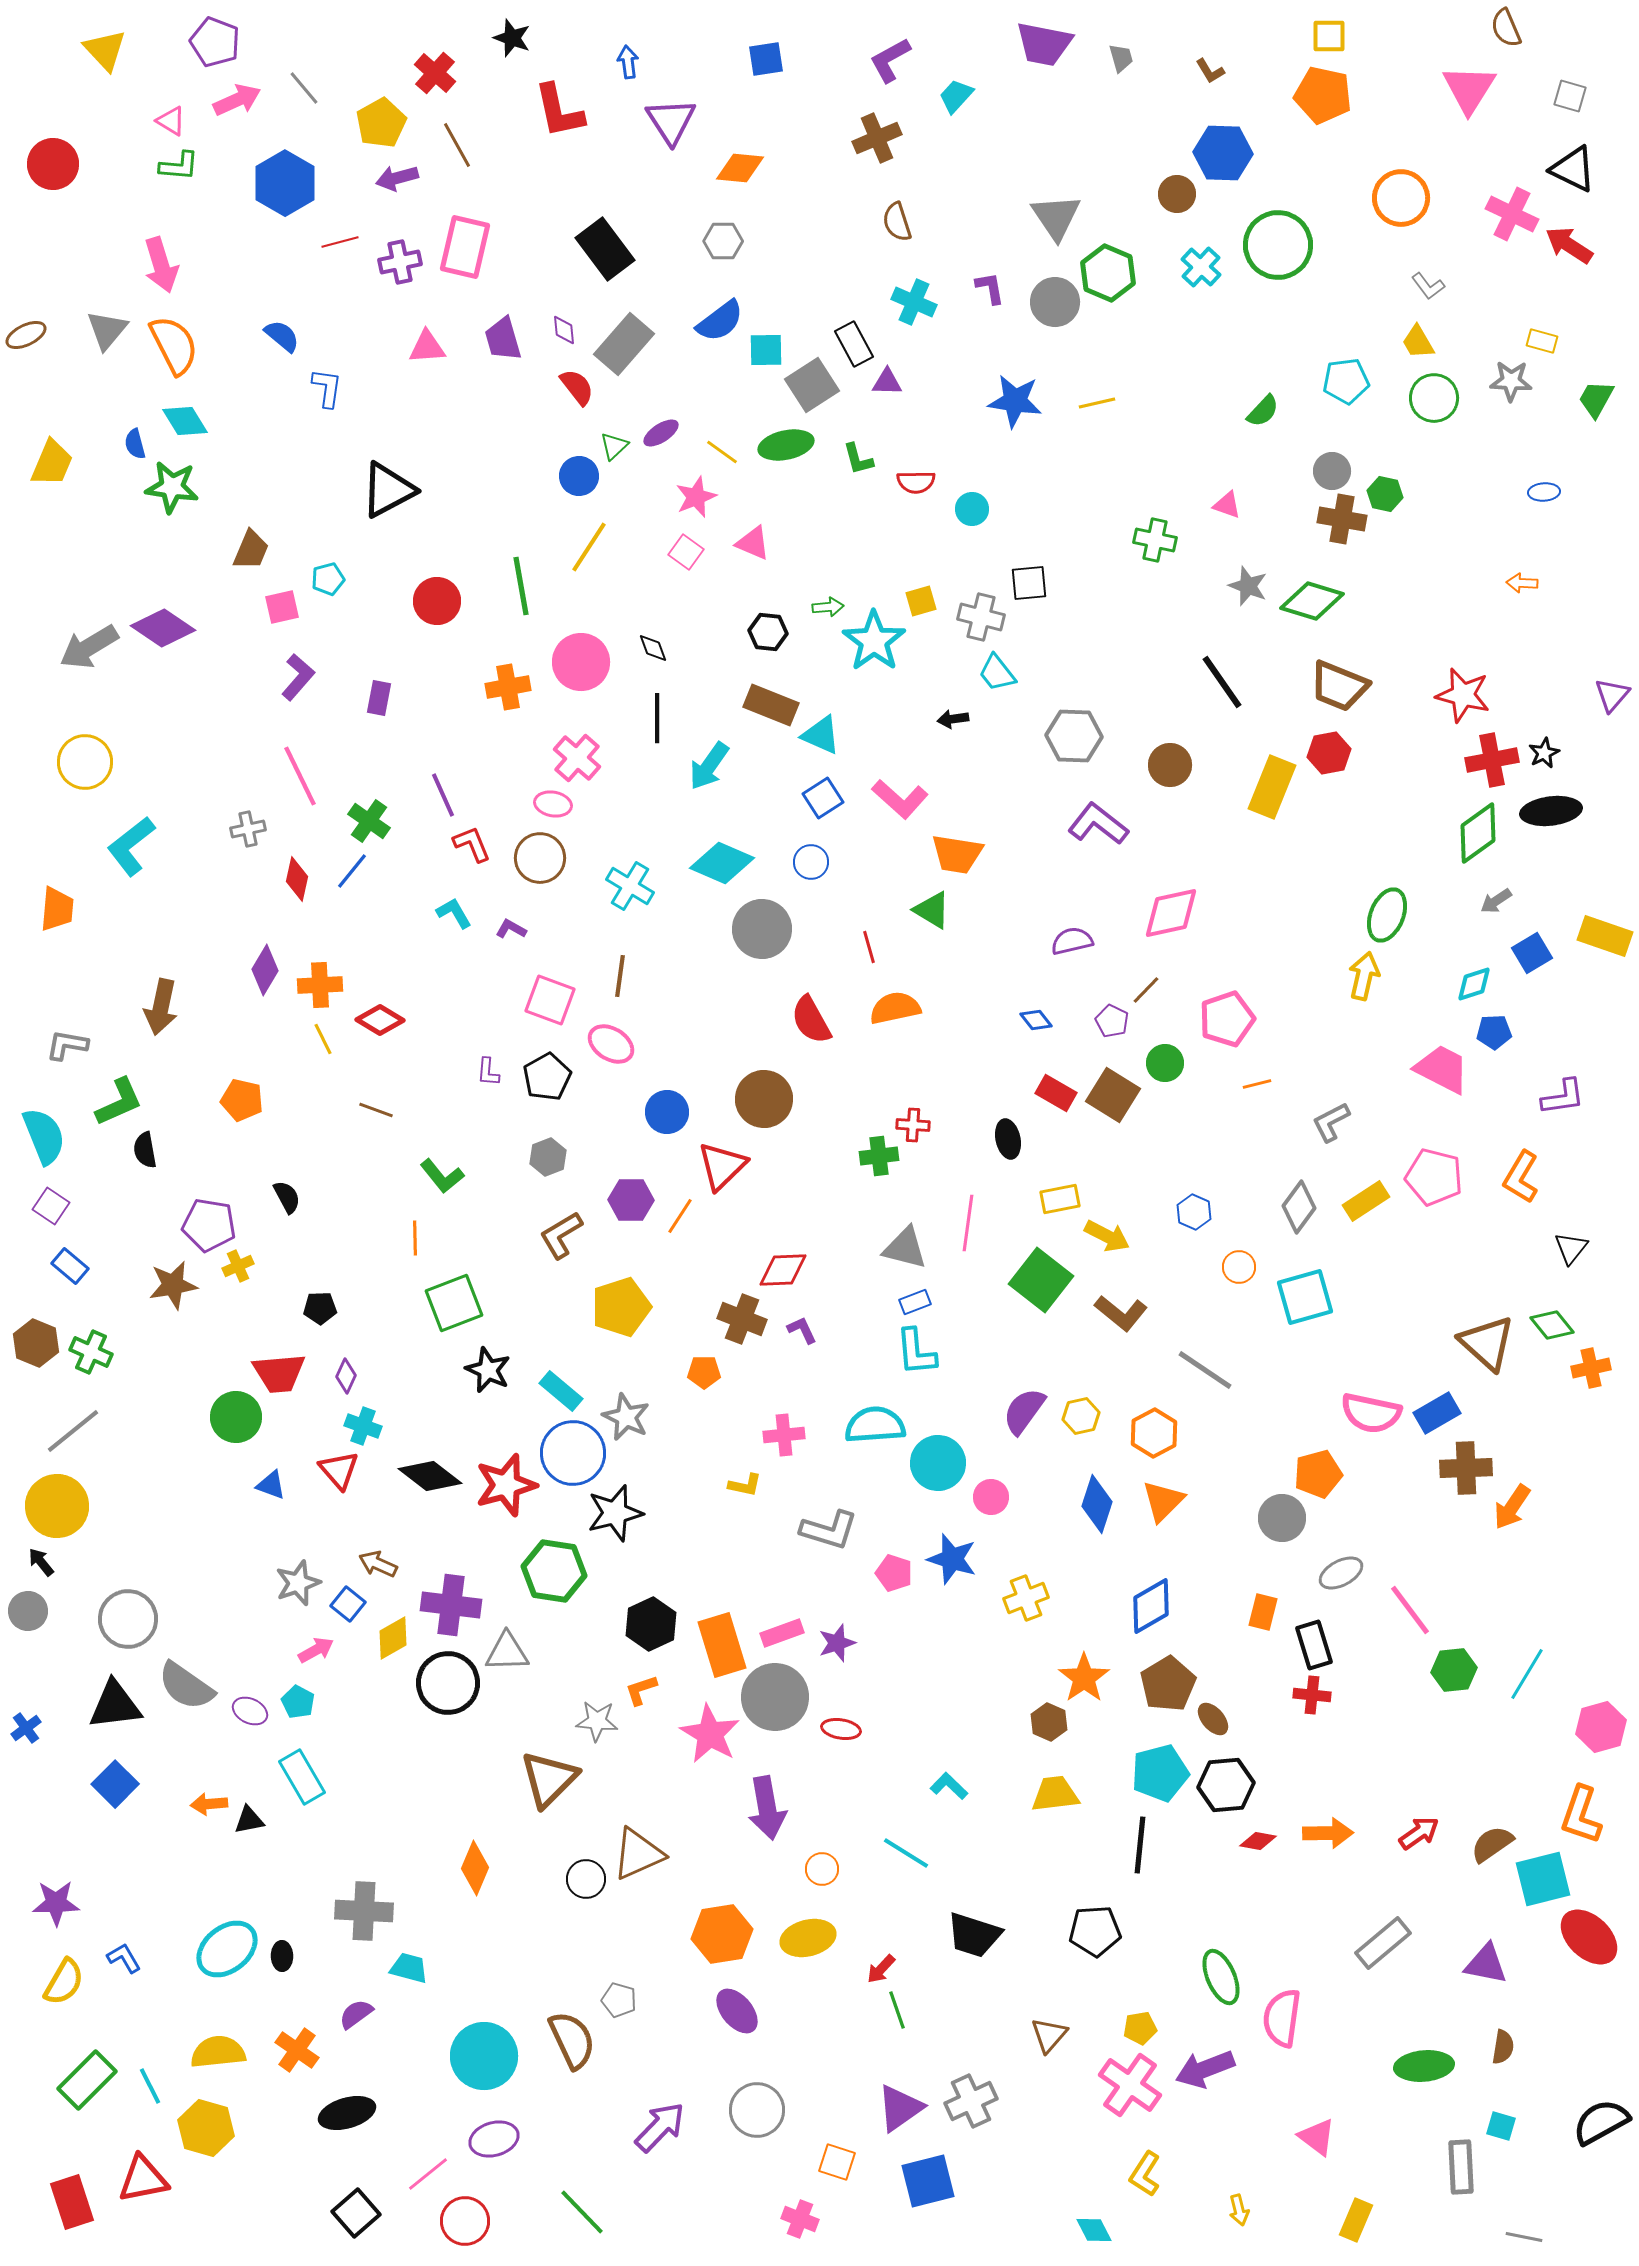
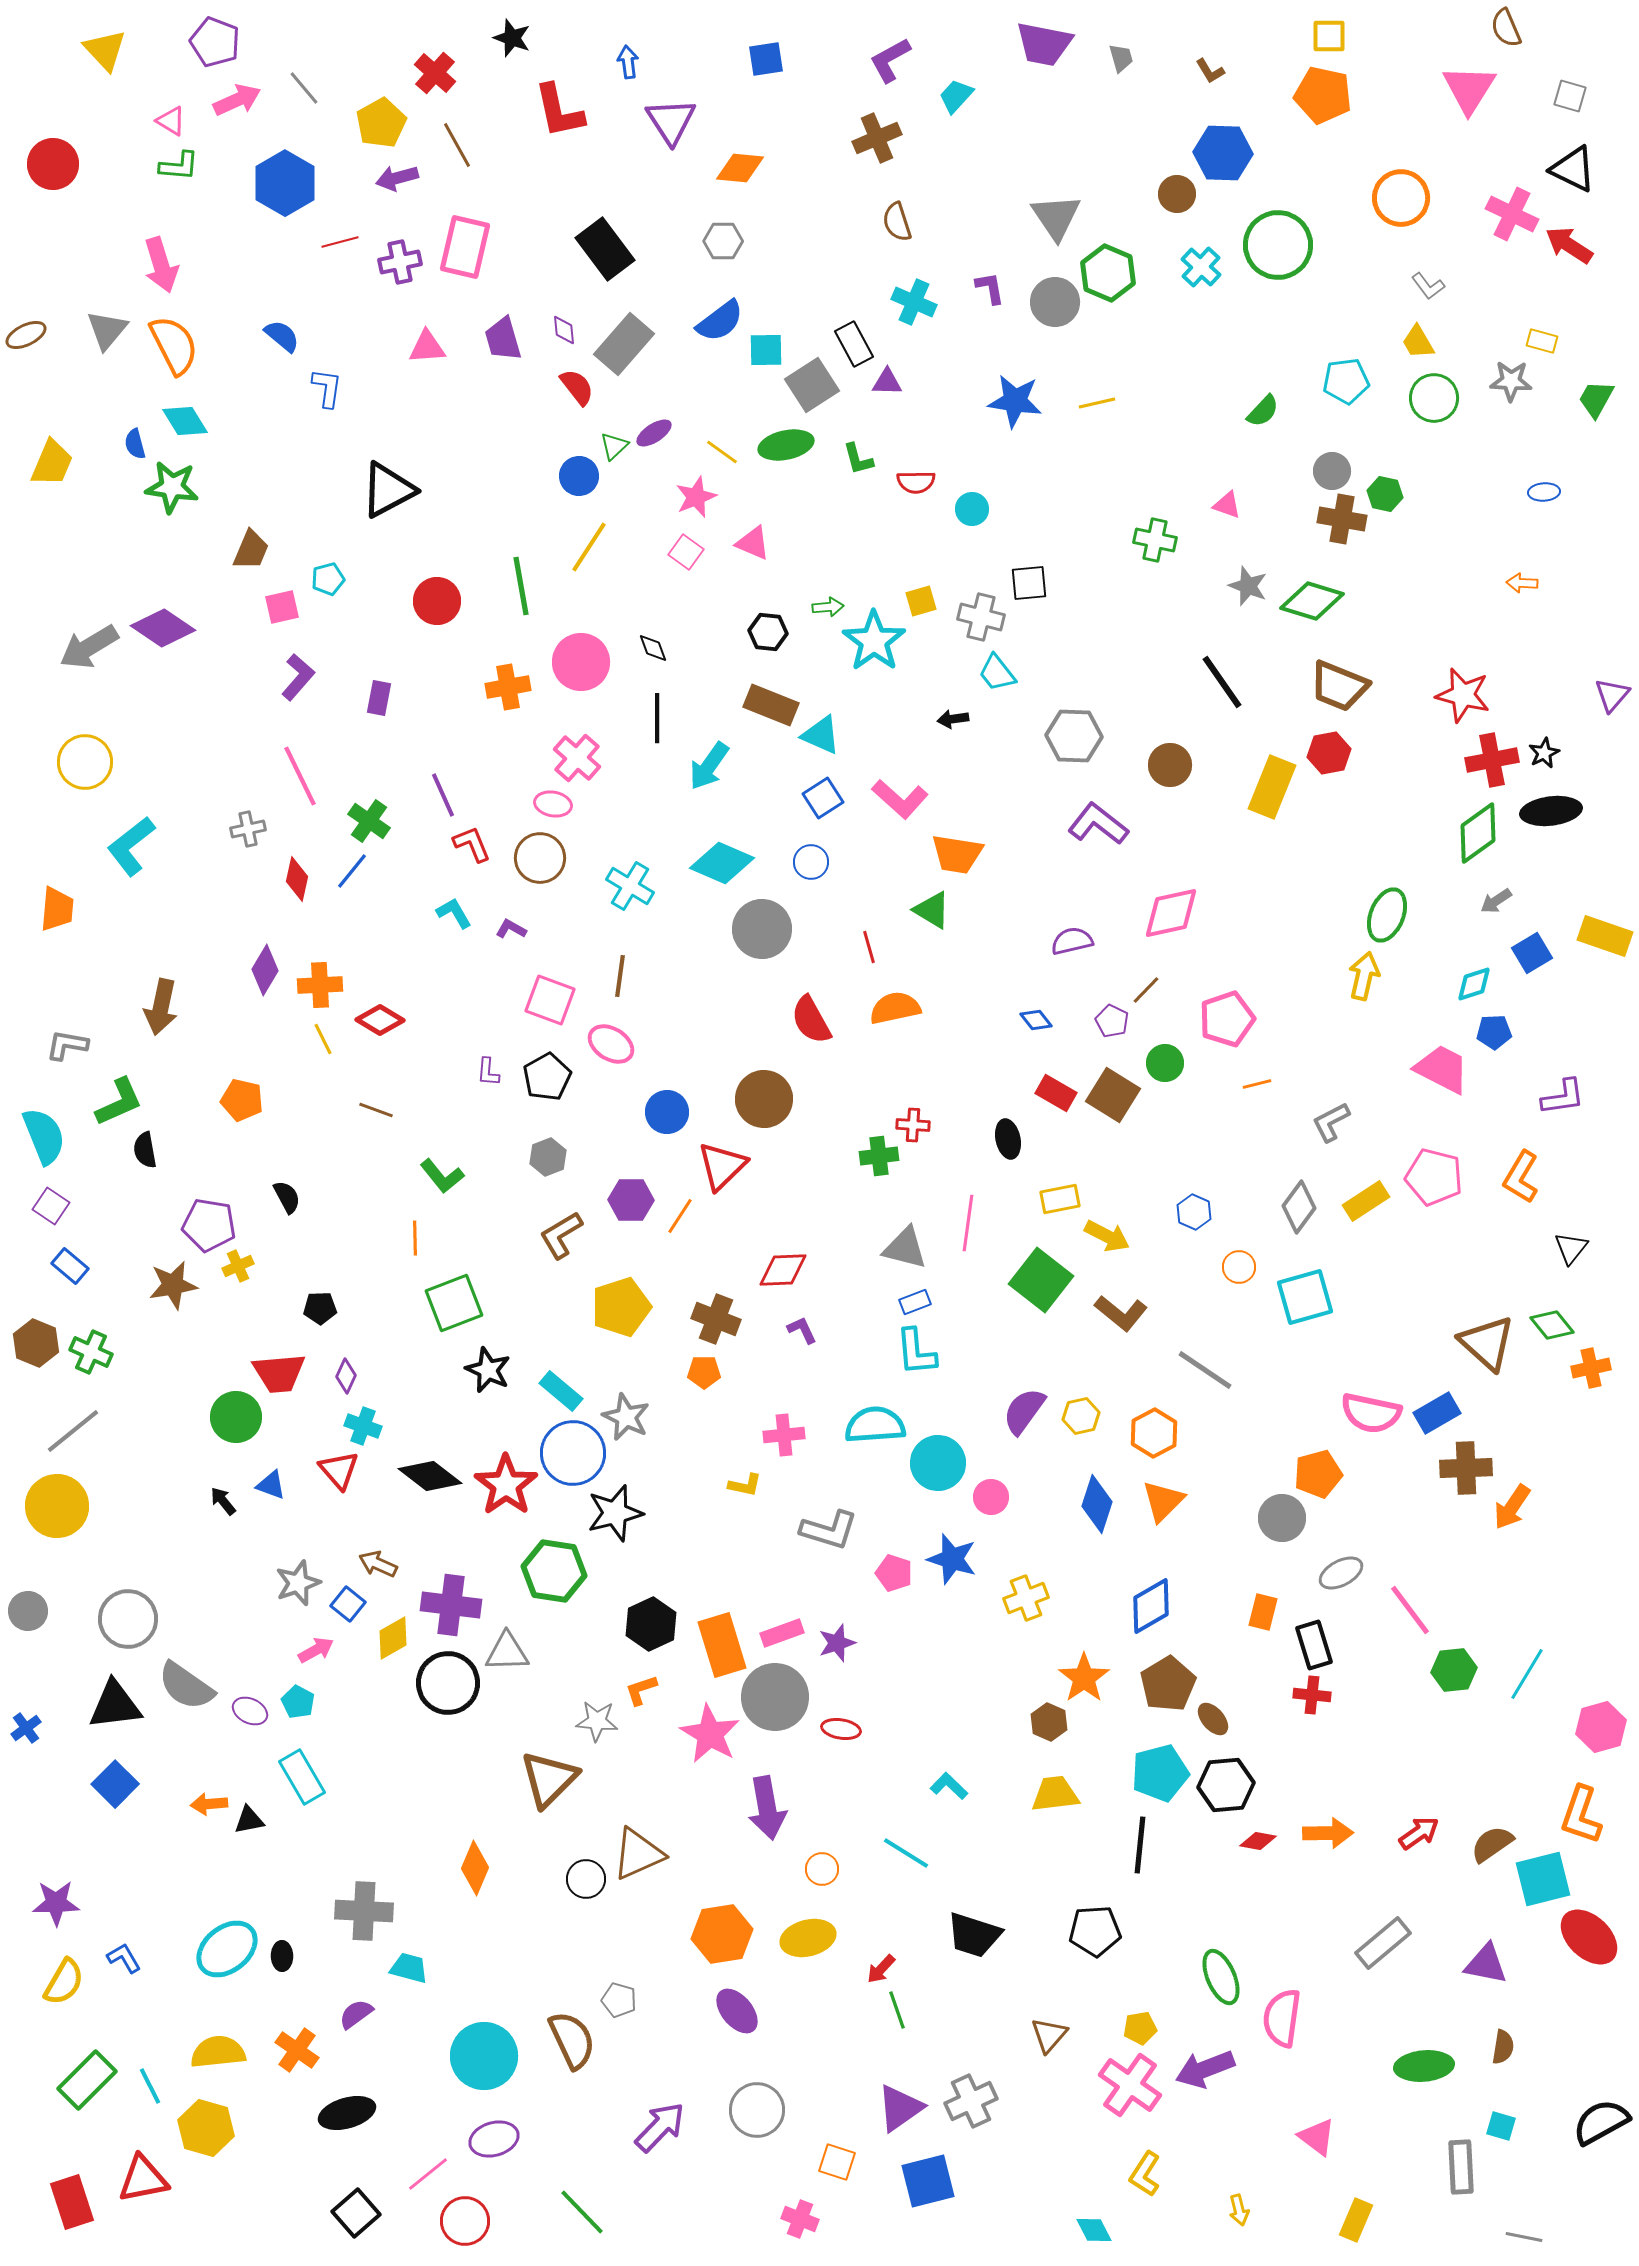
purple ellipse at (661, 433): moved 7 px left
brown cross at (742, 1319): moved 26 px left
red star at (506, 1485): rotated 20 degrees counterclockwise
black arrow at (41, 1562): moved 182 px right, 61 px up
